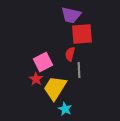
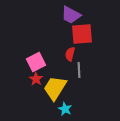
purple trapezoid: rotated 15 degrees clockwise
pink square: moved 7 px left
